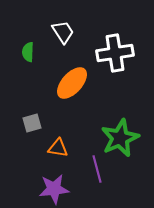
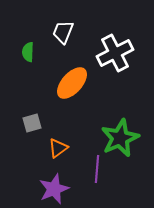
white trapezoid: rotated 125 degrees counterclockwise
white cross: rotated 18 degrees counterclockwise
orange triangle: rotated 45 degrees counterclockwise
purple line: rotated 20 degrees clockwise
purple star: rotated 16 degrees counterclockwise
